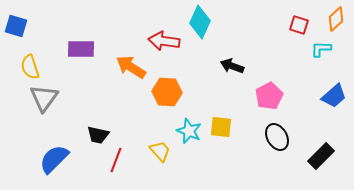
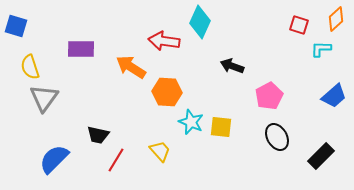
cyan star: moved 2 px right, 9 px up
red line: rotated 10 degrees clockwise
